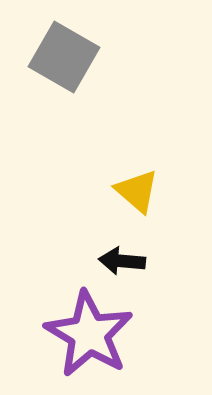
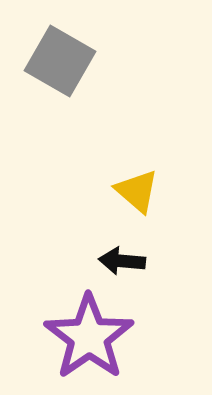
gray square: moved 4 px left, 4 px down
purple star: moved 3 px down; rotated 6 degrees clockwise
